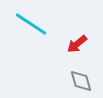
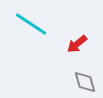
gray diamond: moved 4 px right, 1 px down
